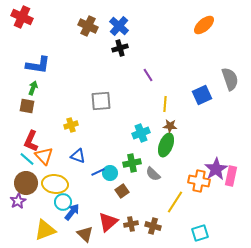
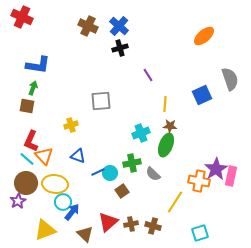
orange ellipse at (204, 25): moved 11 px down
